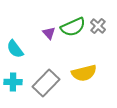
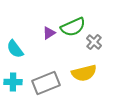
gray cross: moved 4 px left, 16 px down
purple triangle: rotated 40 degrees clockwise
gray rectangle: rotated 24 degrees clockwise
